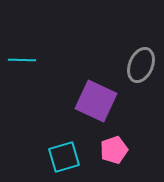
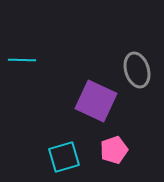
gray ellipse: moved 4 px left, 5 px down; rotated 40 degrees counterclockwise
